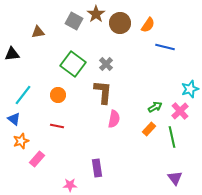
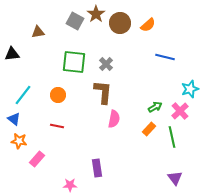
gray square: moved 1 px right
orange semicircle: rotated 14 degrees clockwise
blue line: moved 10 px down
green square: moved 1 px right, 2 px up; rotated 30 degrees counterclockwise
orange star: moved 2 px left; rotated 28 degrees clockwise
